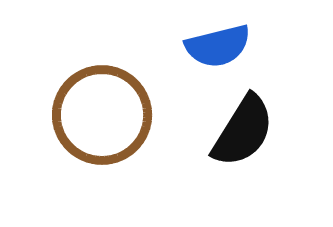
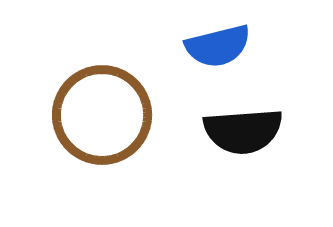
black semicircle: rotated 54 degrees clockwise
